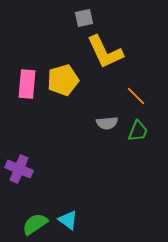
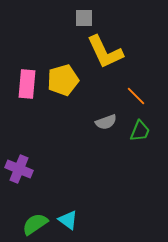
gray square: rotated 12 degrees clockwise
gray semicircle: moved 1 px left, 1 px up; rotated 15 degrees counterclockwise
green trapezoid: moved 2 px right
